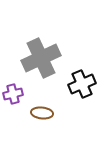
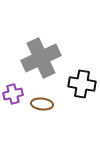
black cross: rotated 32 degrees clockwise
brown ellipse: moved 9 px up
